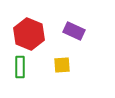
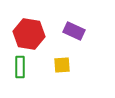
red hexagon: rotated 12 degrees counterclockwise
